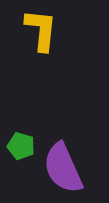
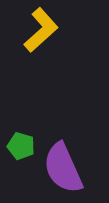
yellow L-shape: rotated 42 degrees clockwise
